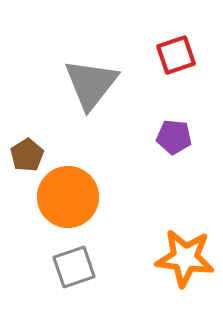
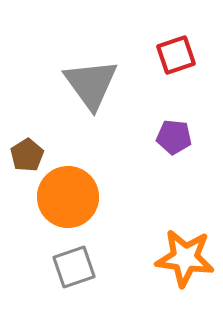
gray triangle: rotated 14 degrees counterclockwise
